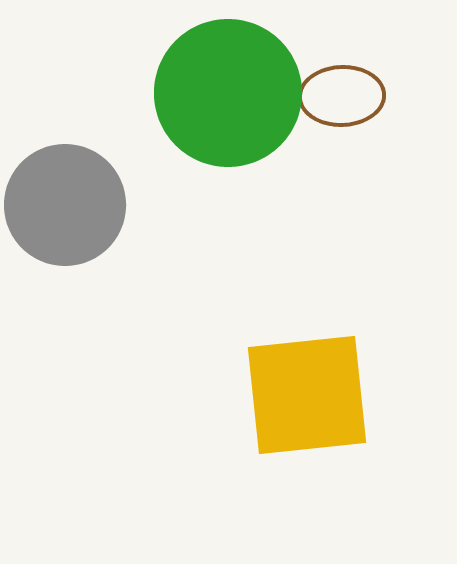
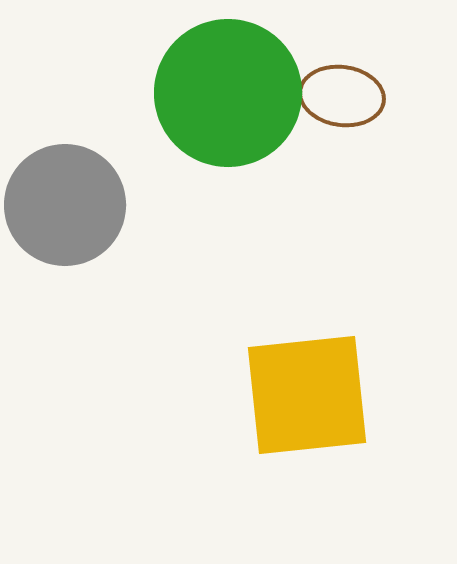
brown ellipse: rotated 10 degrees clockwise
